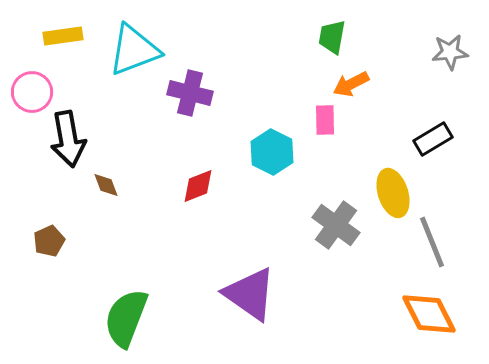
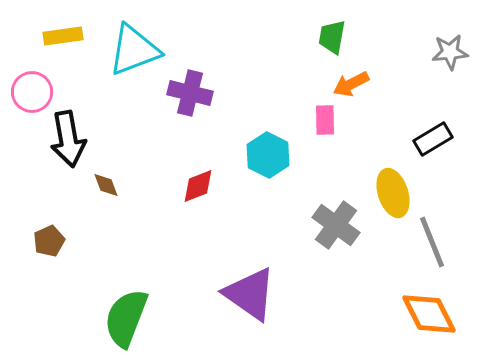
cyan hexagon: moved 4 px left, 3 px down
